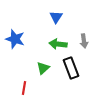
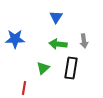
blue star: rotated 18 degrees counterclockwise
black rectangle: rotated 30 degrees clockwise
